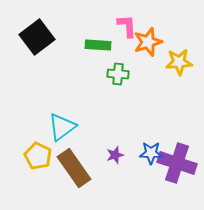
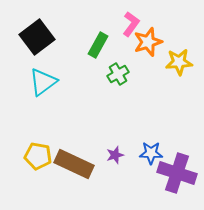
pink L-shape: moved 4 px right, 2 px up; rotated 40 degrees clockwise
green rectangle: rotated 65 degrees counterclockwise
green cross: rotated 35 degrees counterclockwise
cyan triangle: moved 19 px left, 45 px up
yellow pentagon: rotated 16 degrees counterclockwise
purple cross: moved 10 px down
brown rectangle: moved 4 px up; rotated 30 degrees counterclockwise
